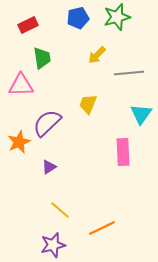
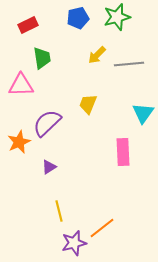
gray line: moved 9 px up
cyan triangle: moved 2 px right, 1 px up
yellow line: moved 1 px left, 1 px down; rotated 35 degrees clockwise
orange line: rotated 12 degrees counterclockwise
purple star: moved 21 px right, 2 px up
